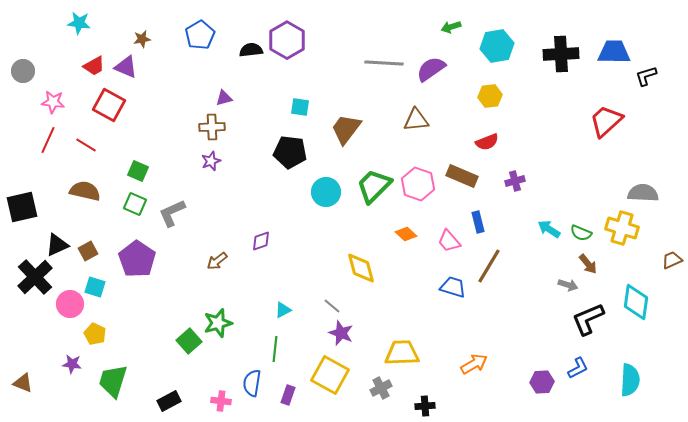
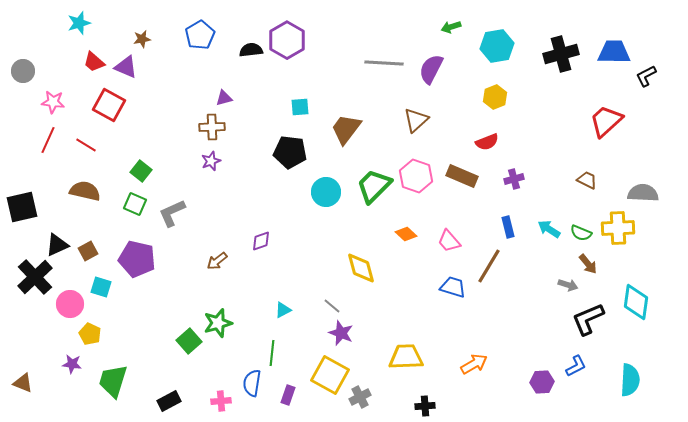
cyan star at (79, 23): rotated 25 degrees counterclockwise
black cross at (561, 54): rotated 12 degrees counterclockwise
red trapezoid at (94, 66): moved 4 px up; rotated 70 degrees clockwise
purple semicircle at (431, 69): rotated 28 degrees counterclockwise
black L-shape at (646, 76): rotated 10 degrees counterclockwise
yellow hexagon at (490, 96): moved 5 px right, 1 px down; rotated 15 degrees counterclockwise
cyan square at (300, 107): rotated 12 degrees counterclockwise
brown triangle at (416, 120): rotated 36 degrees counterclockwise
green square at (138, 171): moved 3 px right; rotated 15 degrees clockwise
purple cross at (515, 181): moved 1 px left, 2 px up
pink hexagon at (418, 184): moved 2 px left, 8 px up
blue rectangle at (478, 222): moved 30 px right, 5 px down
yellow cross at (622, 228): moved 4 px left; rotated 20 degrees counterclockwise
purple pentagon at (137, 259): rotated 21 degrees counterclockwise
brown trapezoid at (672, 260): moved 85 px left, 80 px up; rotated 50 degrees clockwise
cyan square at (95, 287): moved 6 px right
yellow pentagon at (95, 334): moved 5 px left
green line at (275, 349): moved 3 px left, 4 px down
yellow trapezoid at (402, 353): moved 4 px right, 4 px down
blue L-shape at (578, 368): moved 2 px left, 2 px up
gray cross at (381, 388): moved 21 px left, 9 px down
pink cross at (221, 401): rotated 12 degrees counterclockwise
